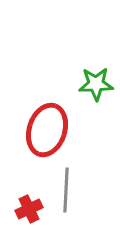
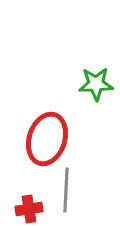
red ellipse: moved 9 px down
red cross: rotated 16 degrees clockwise
